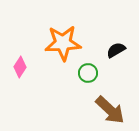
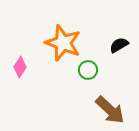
orange star: rotated 24 degrees clockwise
black semicircle: moved 3 px right, 5 px up
green circle: moved 3 px up
